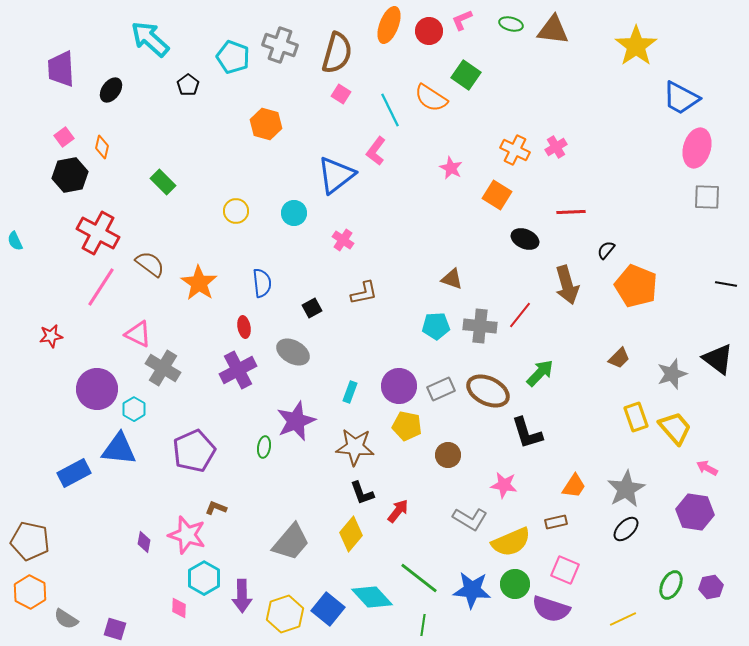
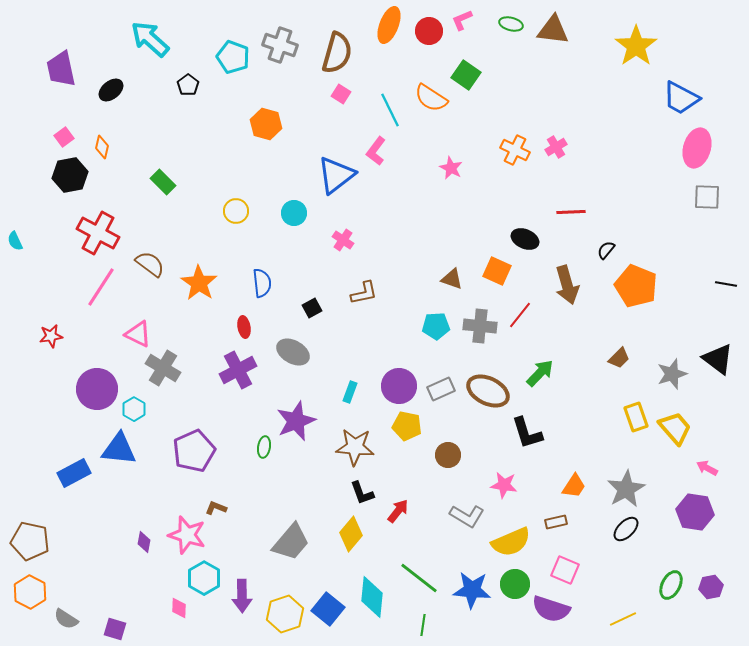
purple trapezoid at (61, 69): rotated 9 degrees counterclockwise
black ellipse at (111, 90): rotated 15 degrees clockwise
orange square at (497, 195): moved 76 px down; rotated 8 degrees counterclockwise
gray L-shape at (470, 519): moved 3 px left, 3 px up
cyan diamond at (372, 597): rotated 48 degrees clockwise
